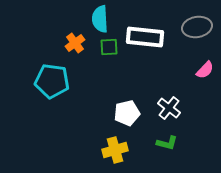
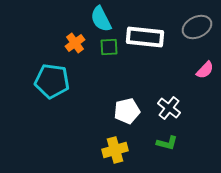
cyan semicircle: moved 1 px right; rotated 24 degrees counterclockwise
gray ellipse: rotated 16 degrees counterclockwise
white pentagon: moved 2 px up
